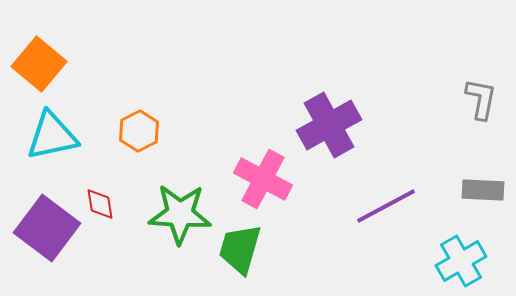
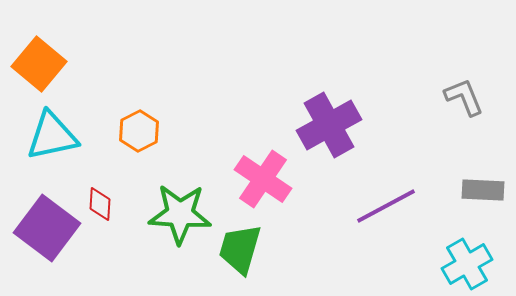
gray L-shape: moved 17 px left, 2 px up; rotated 33 degrees counterclockwise
pink cross: rotated 6 degrees clockwise
red diamond: rotated 12 degrees clockwise
cyan cross: moved 6 px right, 3 px down
